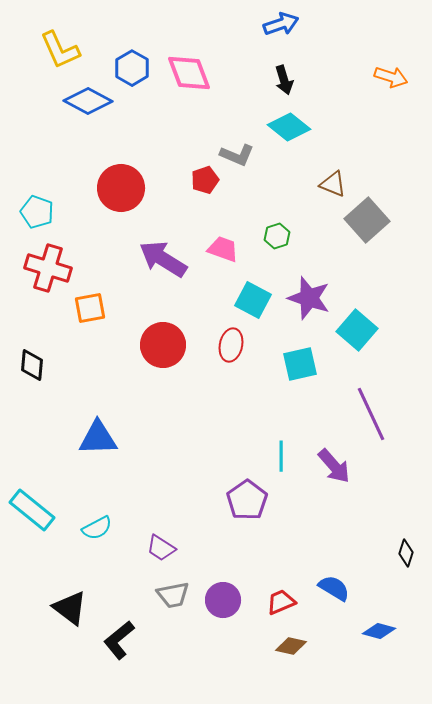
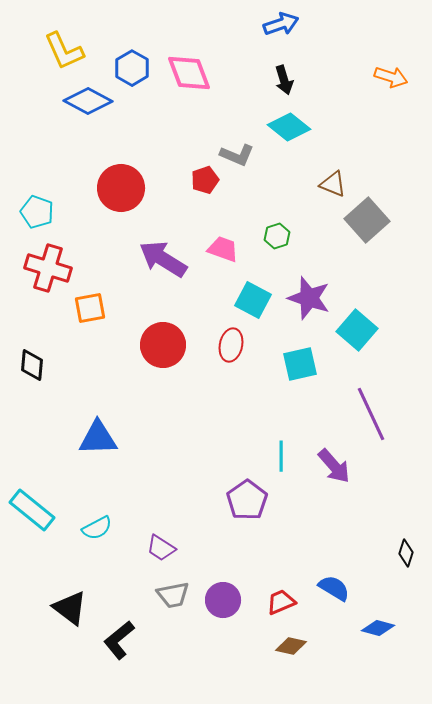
yellow L-shape at (60, 50): moved 4 px right, 1 px down
blue diamond at (379, 631): moved 1 px left, 3 px up
